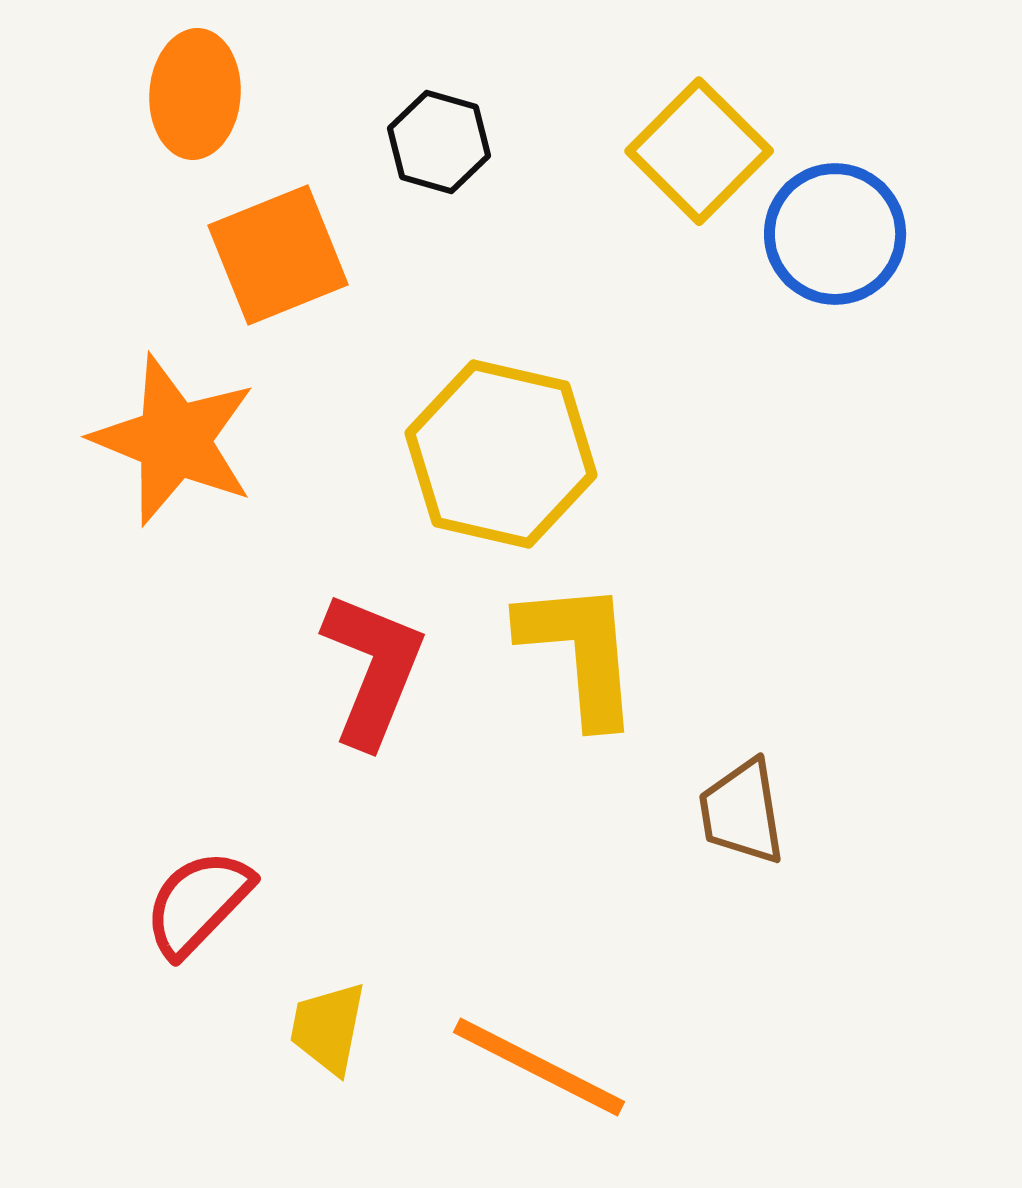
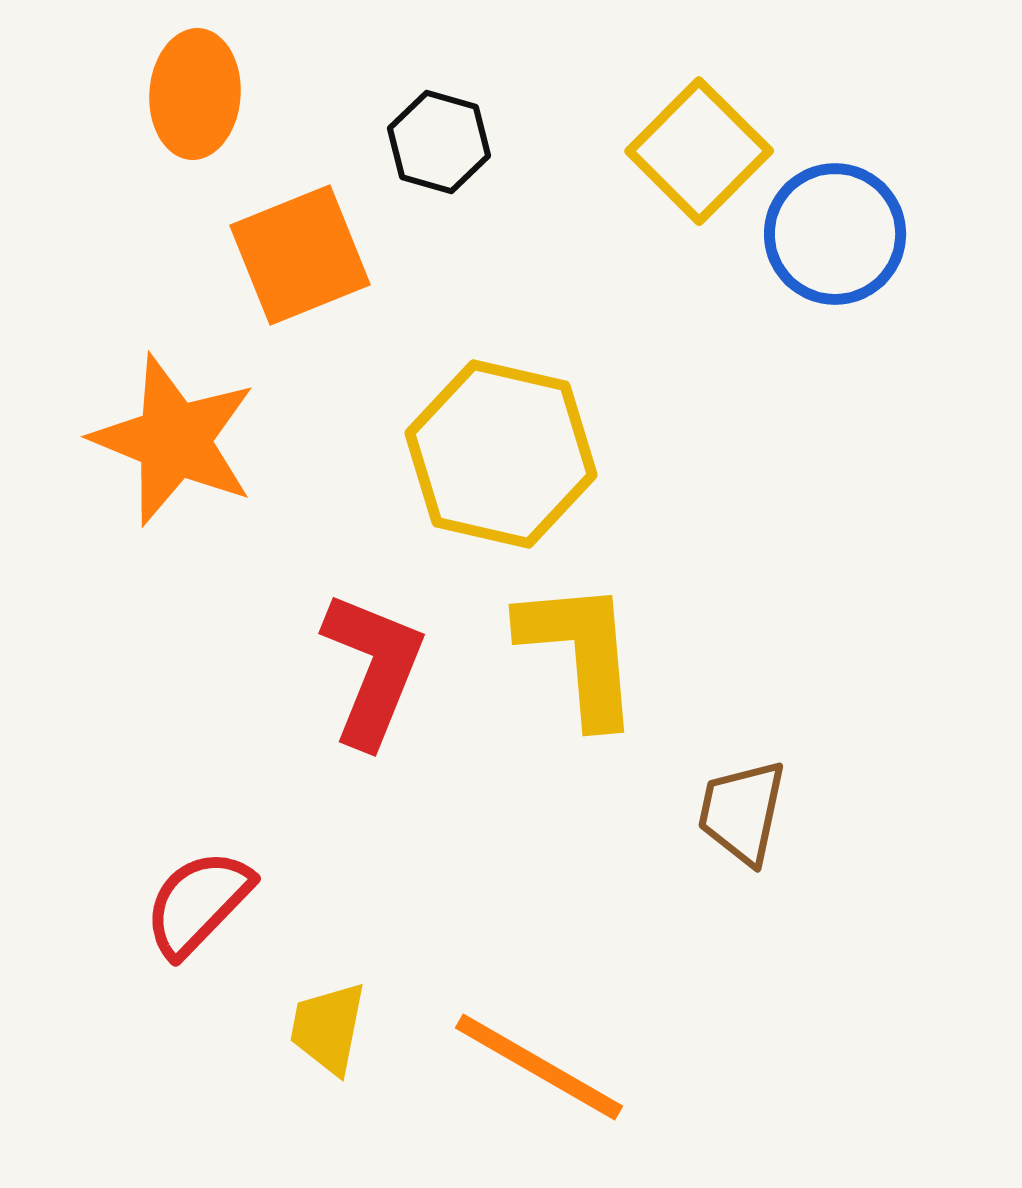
orange square: moved 22 px right
brown trapezoid: rotated 21 degrees clockwise
orange line: rotated 3 degrees clockwise
